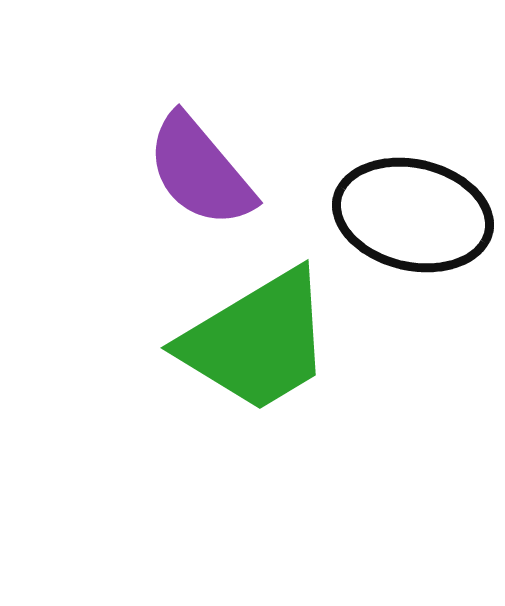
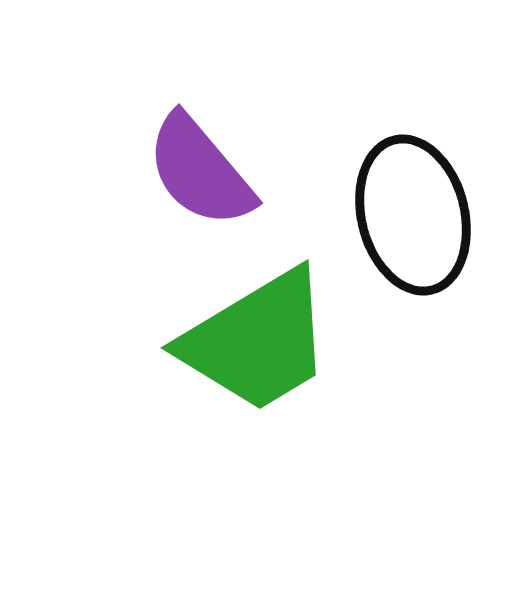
black ellipse: rotated 63 degrees clockwise
